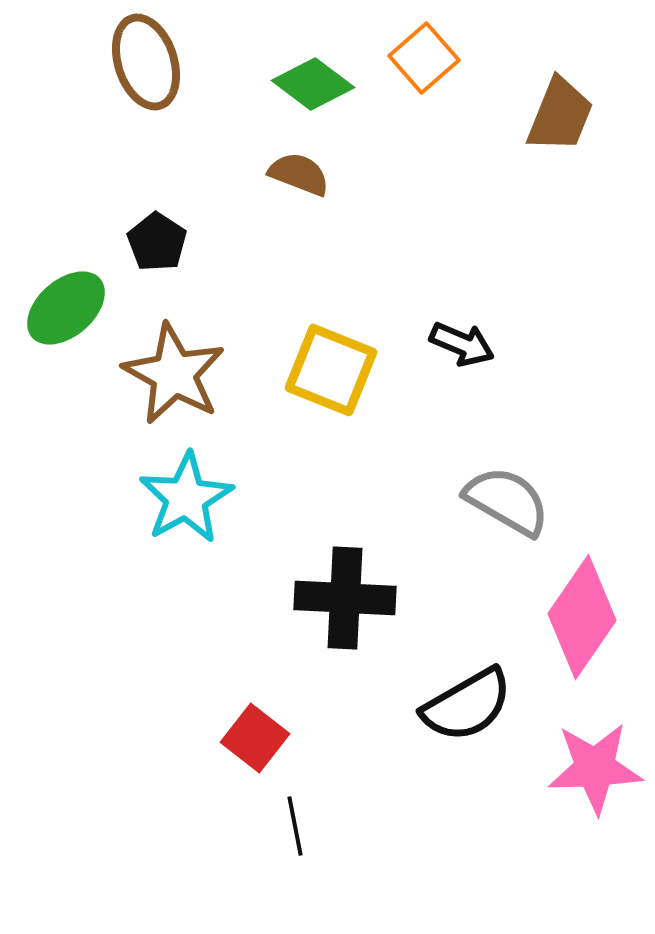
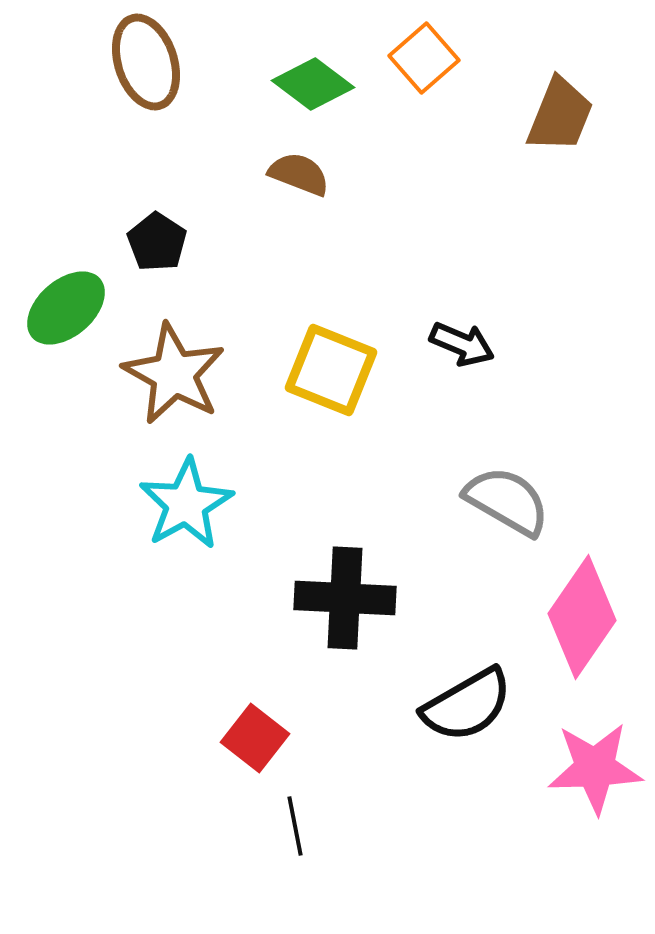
cyan star: moved 6 px down
